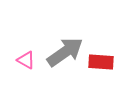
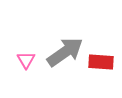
pink triangle: rotated 30 degrees clockwise
